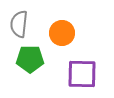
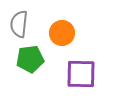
green pentagon: rotated 8 degrees counterclockwise
purple square: moved 1 px left
